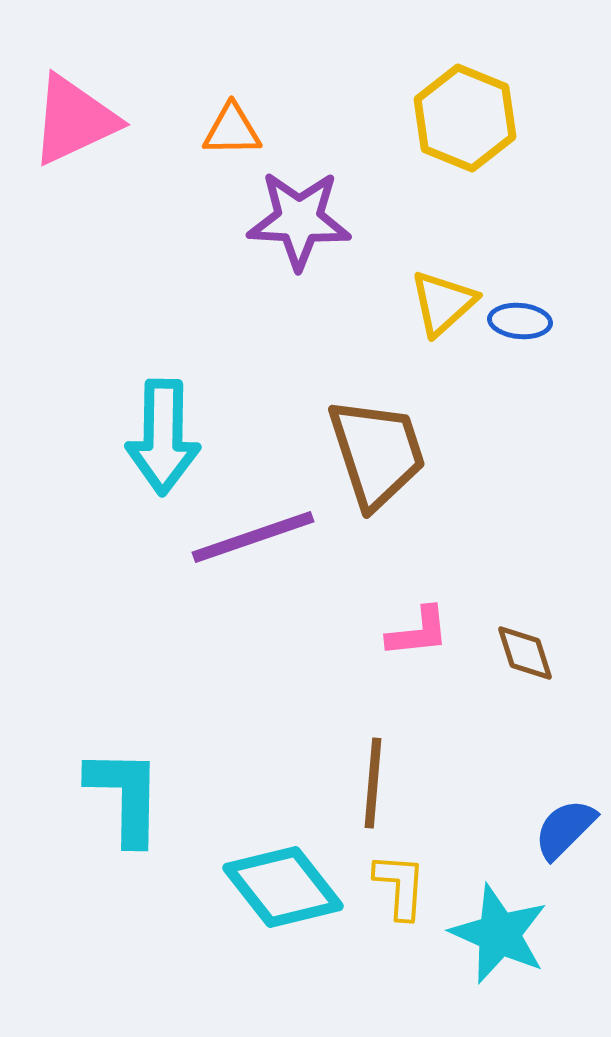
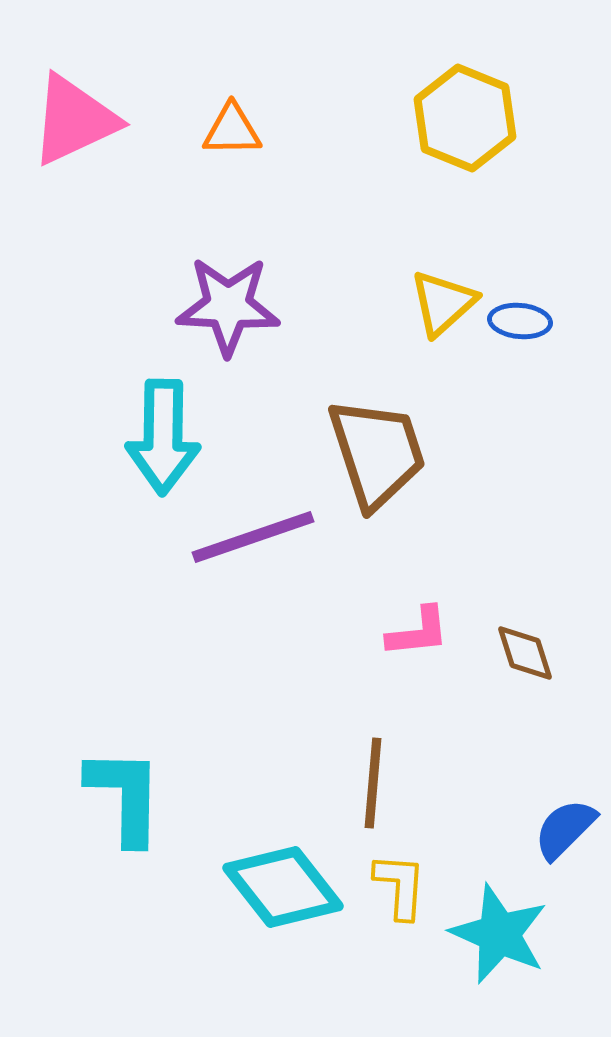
purple star: moved 71 px left, 86 px down
